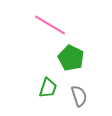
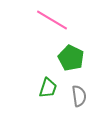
pink line: moved 2 px right, 5 px up
gray semicircle: rotated 10 degrees clockwise
